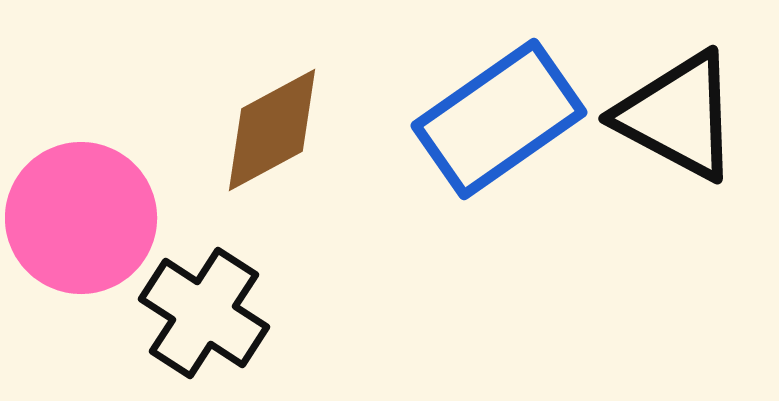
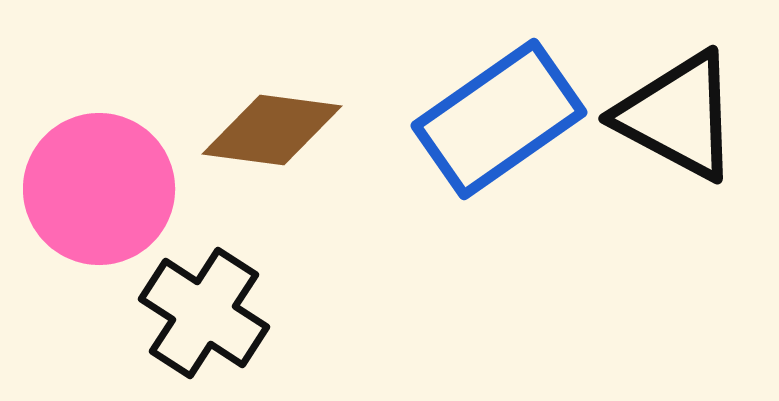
brown diamond: rotated 36 degrees clockwise
pink circle: moved 18 px right, 29 px up
